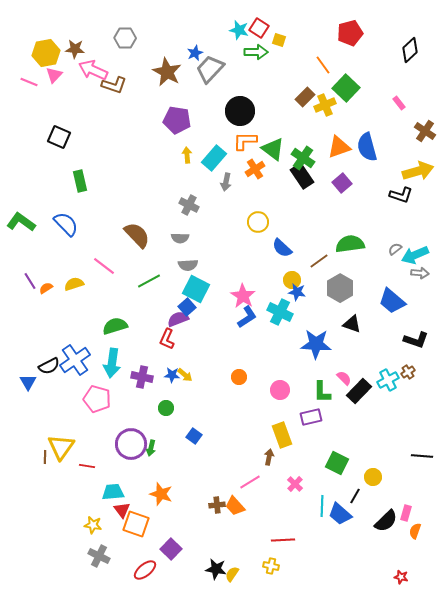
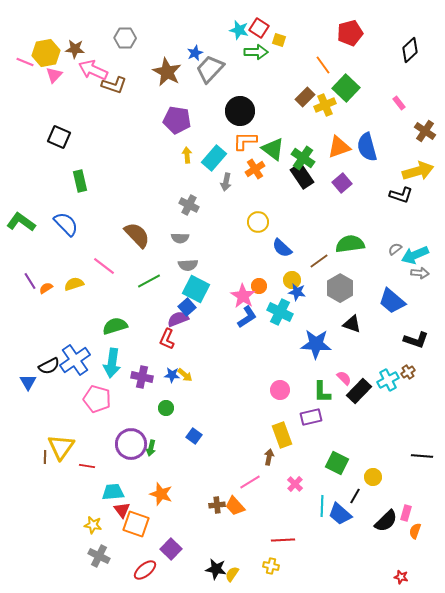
pink line at (29, 82): moved 4 px left, 20 px up
orange circle at (239, 377): moved 20 px right, 91 px up
